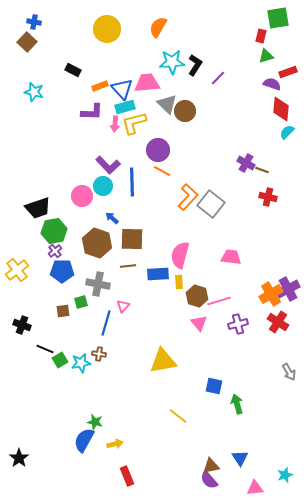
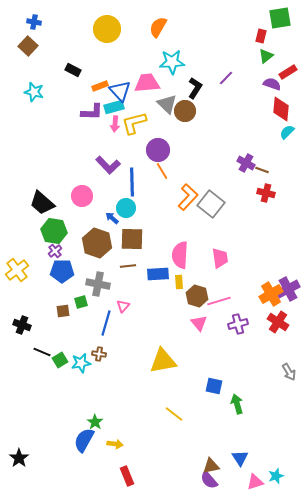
green square at (278, 18): moved 2 px right
brown square at (27, 42): moved 1 px right, 4 px down
green triangle at (266, 56): rotated 21 degrees counterclockwise
black L-shape at (195, 65): moved 23 px down
red rectangle at (288, 72): rotated 12 degrees counterclockwise
purple line at (218, 78): moved 8 px right
blue triangle at (122, 89): moved 2 px left, 2 px down
cyan rectangle at (125, 107): moved 11 px left
orange line at (162, 171): rotated 30 degrees clockwise
cyan circle at (103, 186): moved 23 px right, 22 px down
red cross at (268, 197): moved 2 px left, 4 px up
black trapezoid at (38, 208): moved 4 px right, 5 px up; rotated 60 degrees clockwise
green hexagon at (54, 231): rotated 20 degrees clockwise
pink semicircle at (180, 255): rotated 12 degrees counterclockwise
pink trapezoid at (231, 257): moved 11 px left, 1 px down; rotated 75 degrees clockwise
black line at (45, 349): moved 3 px left, 3 px down
yellow line at (178, 416): moved 4 px left, 2 px up
green star at (95, 422): rotated 21 degrees clockwise
yellow arrow at (115, 444): rotated 21 degrees clockwise
cyan star at (285, 475): moved 9 px left, 1 px down
pink triangle at (255, 488): moved 6 px up; rotated 12 degrees counterclockwise
